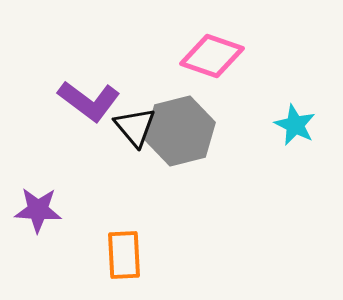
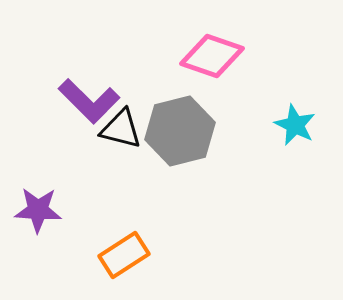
purple L-shape: rotated 8 degrees clockwise
black triangle: moved 14 px left, 2 px down; rotated 36 degrees counterclockwise
orange rectangle: rotated 60 degrees clockwise
